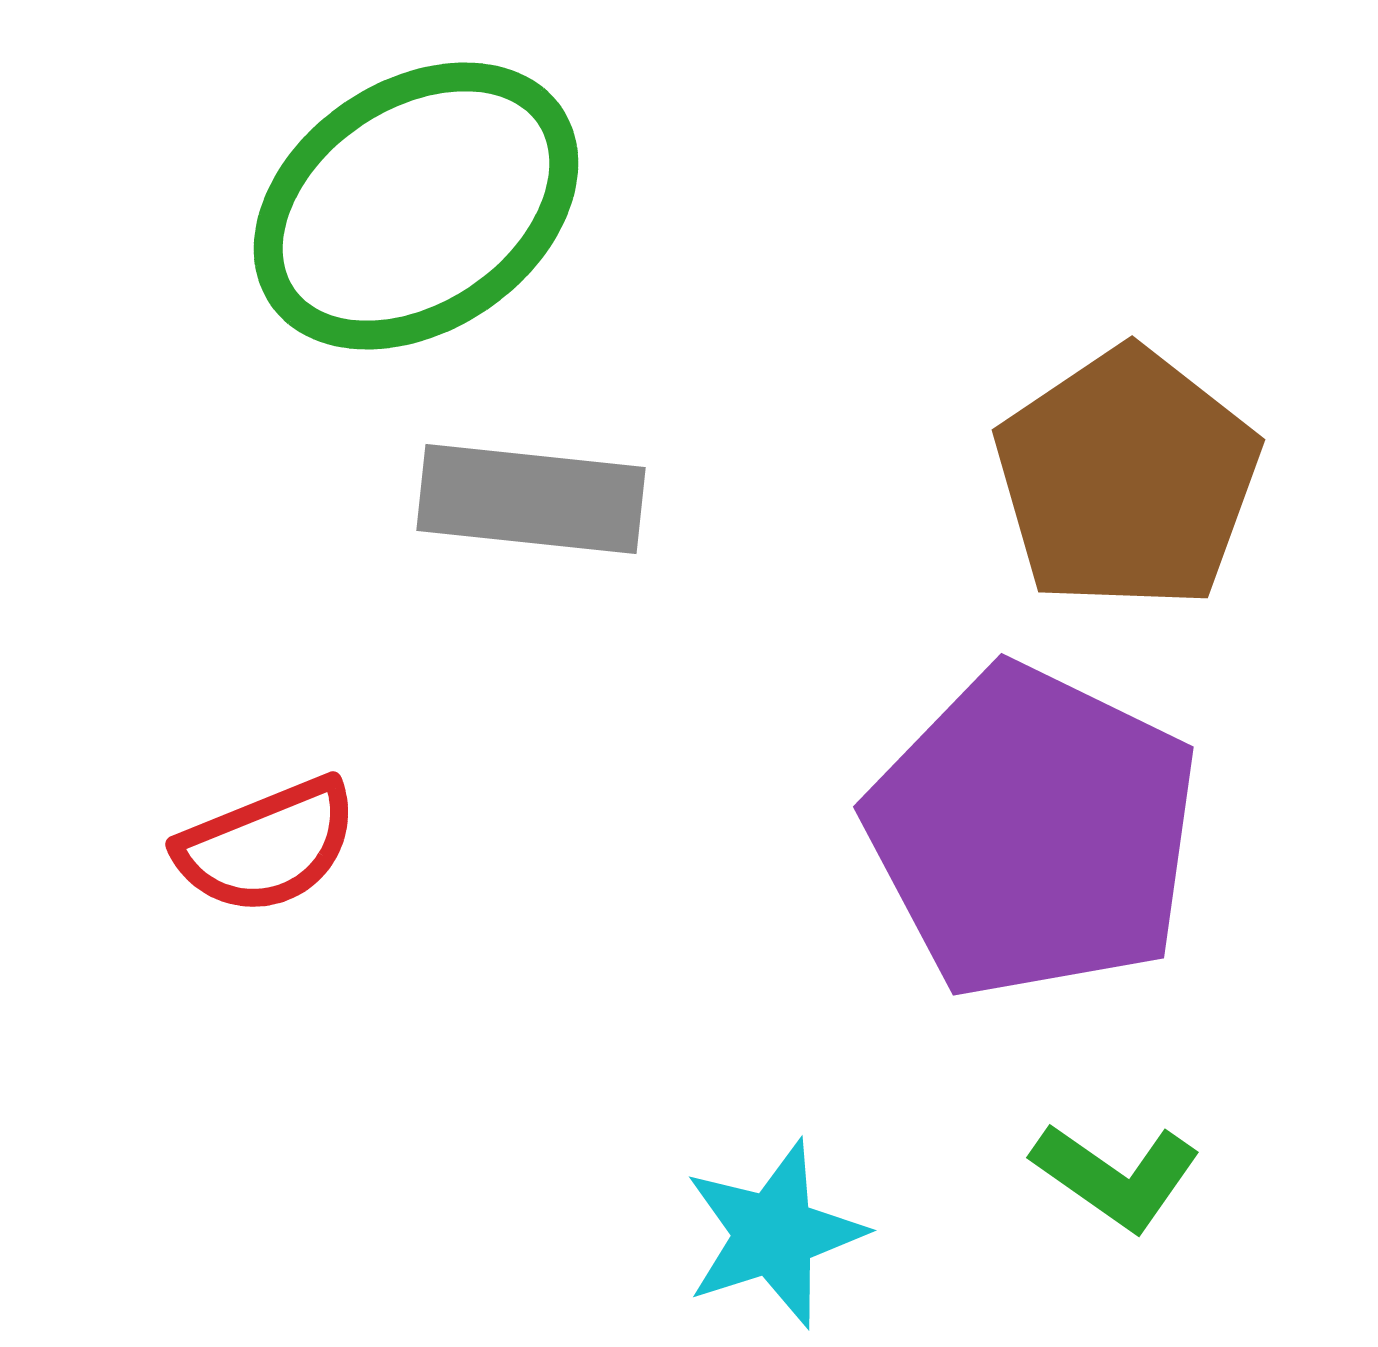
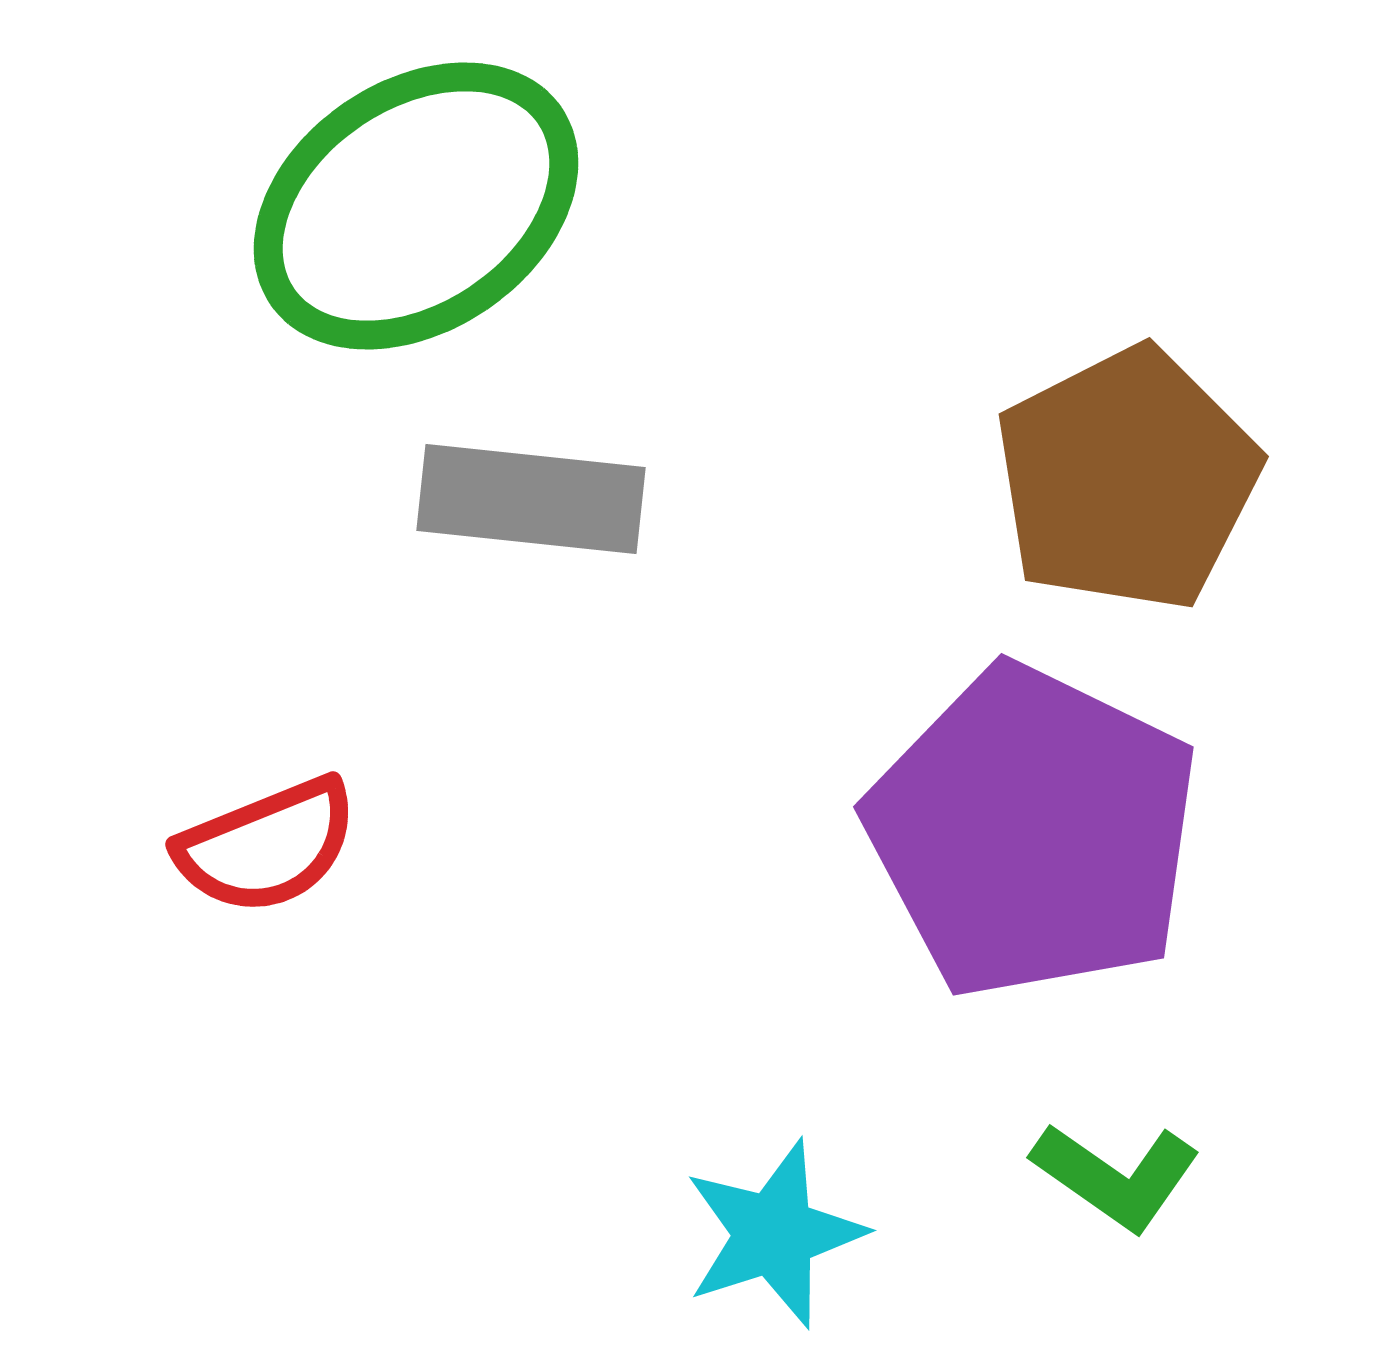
brown pentagon: rotated 7 degrees clockwise
